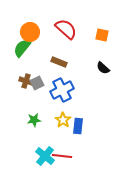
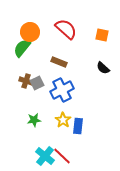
red line: rotated 36 degrees clockwise
